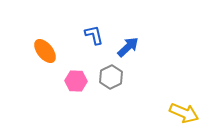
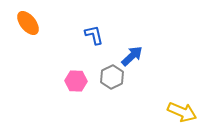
blue arrow: moved 4 px right, 9 px down
orange ellipse: moved 17 px left, 28 px up
gray hexagon: moved 1 px right
yellow arrow: moved 2 px left, 1 px up
